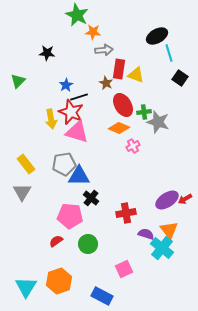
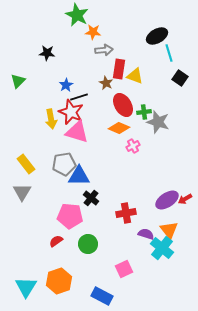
yellow triangle: moved 1 px left, 1 px down
